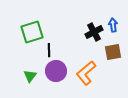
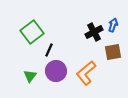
blue arrow: rotated 24 degrees clockwise
green square: rotated 20 degrees counterclockwise
black line: rotated 24 degrees clockwise
